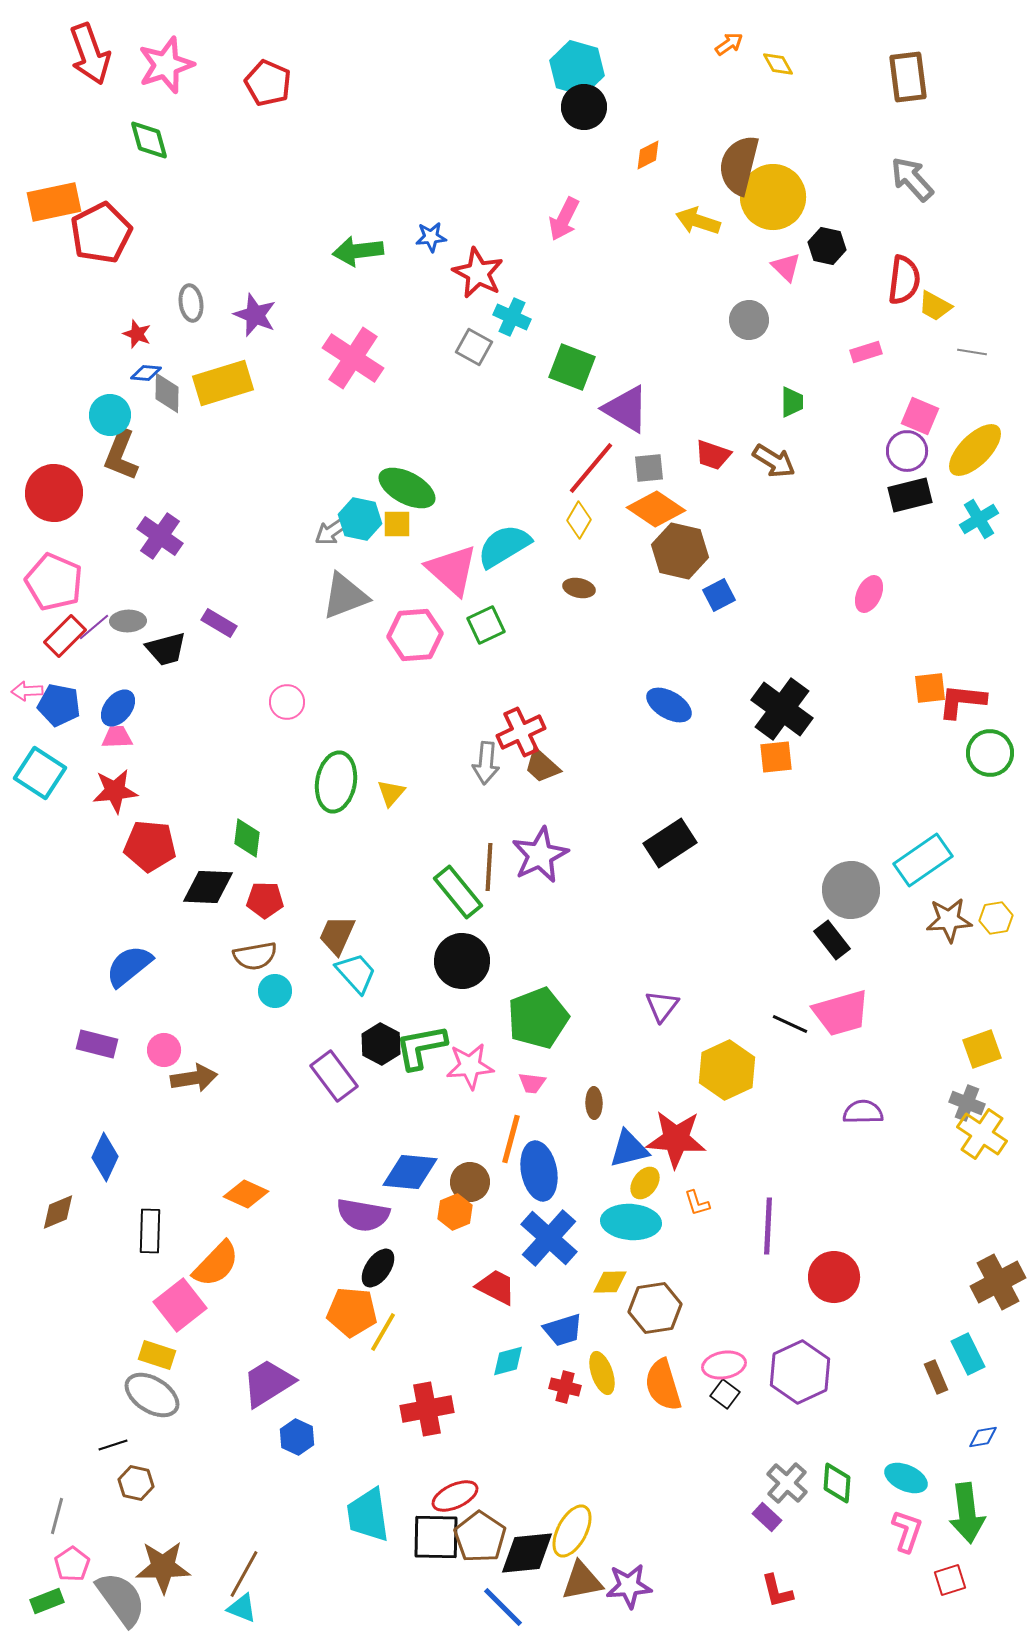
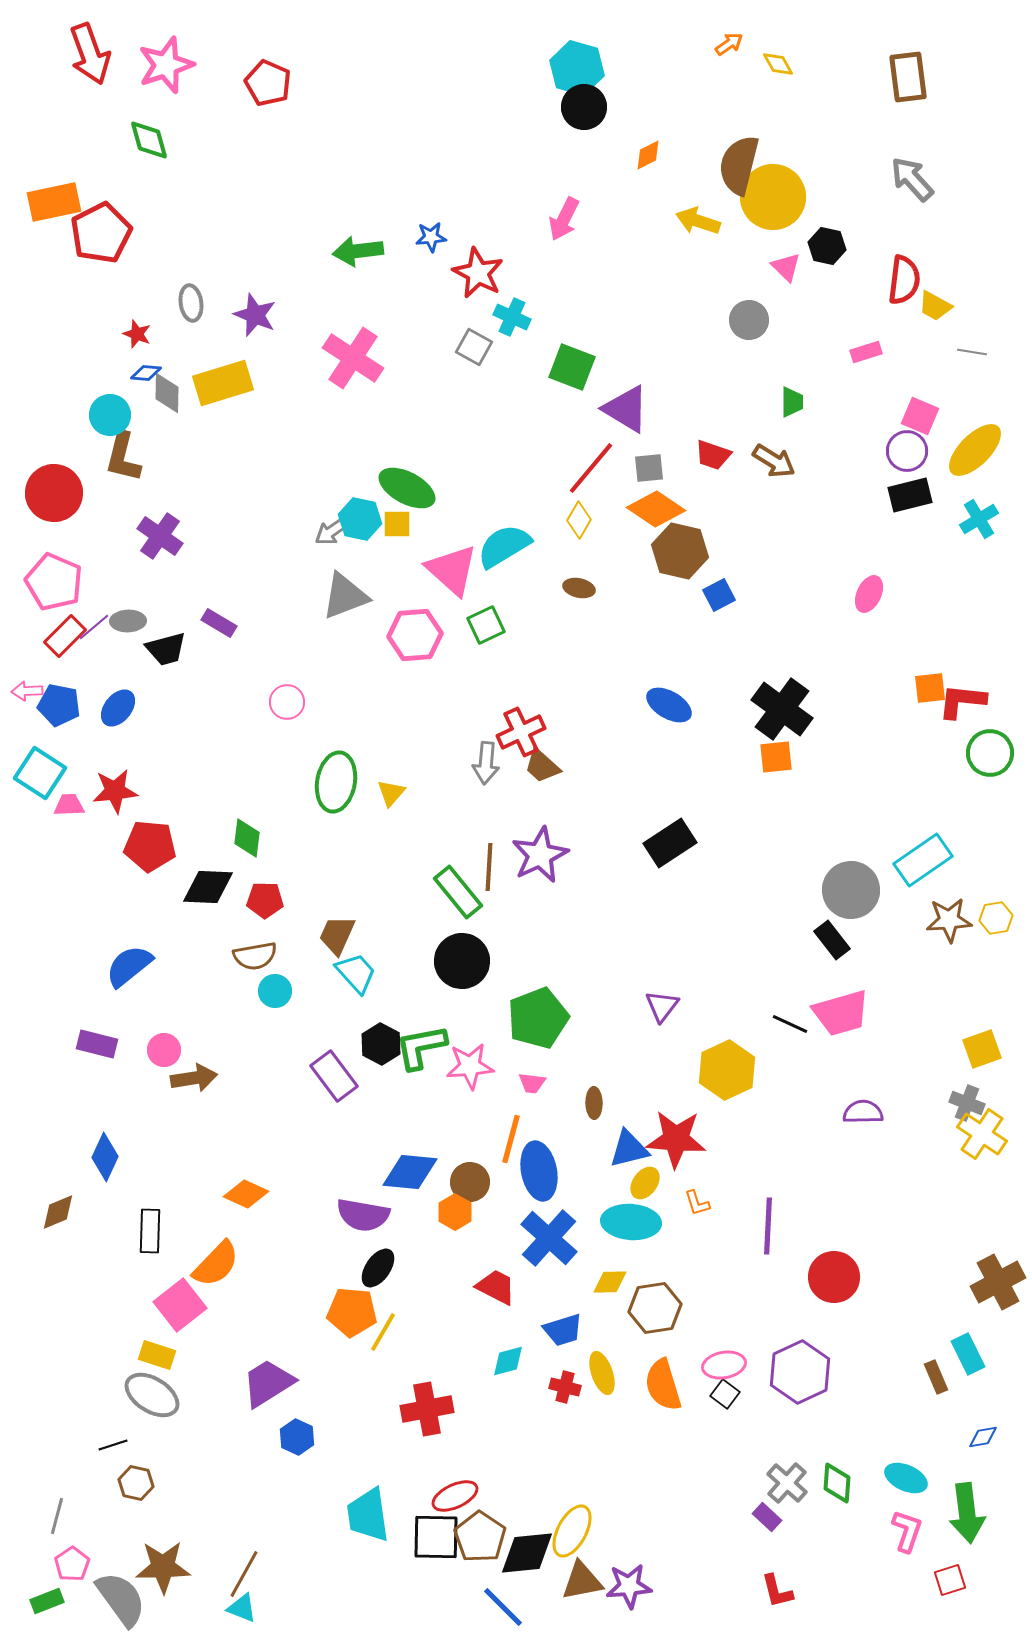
brown L-shape at (121, 455): moved 2 px right, 2 px down; rotated 8 degrees counterclockwise
pink trapezoid at (117, 737): moved 48 px left, 68 px down
orange hexagon at (455, 1212): rotated 8 degrees counterclockwise
